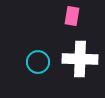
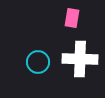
pink rectangle: moved 2 px down
